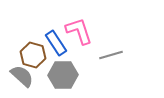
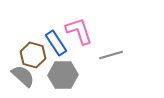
gray semicircle: moved 1 px right
